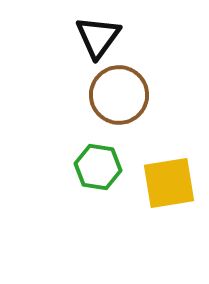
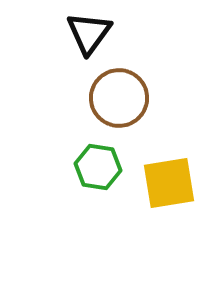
black triangle: moved 9 px left, 4 px up
brown circle: moved 3 px down
